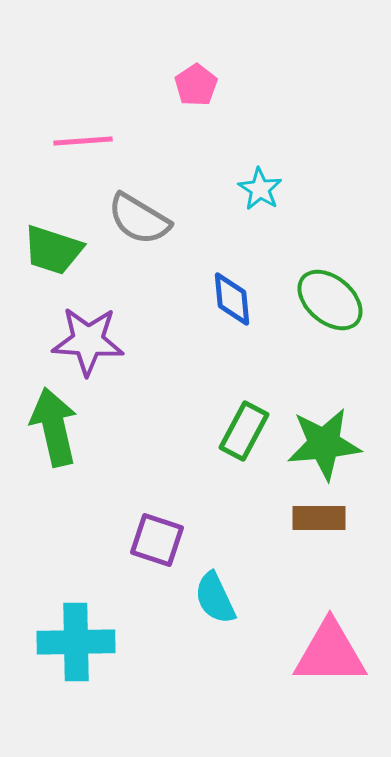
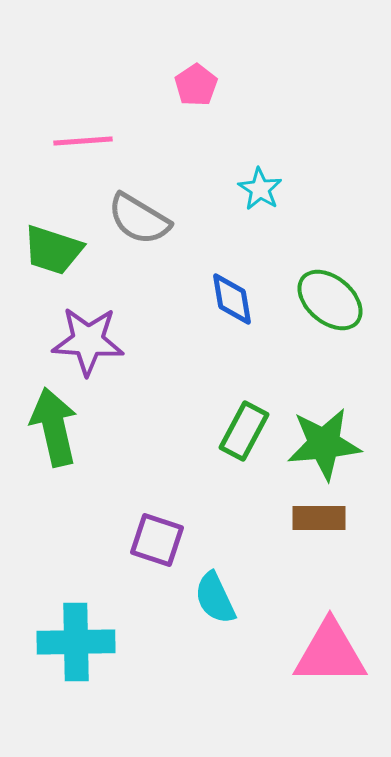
blue diamond: rotated 4 degrees counterclockwise
